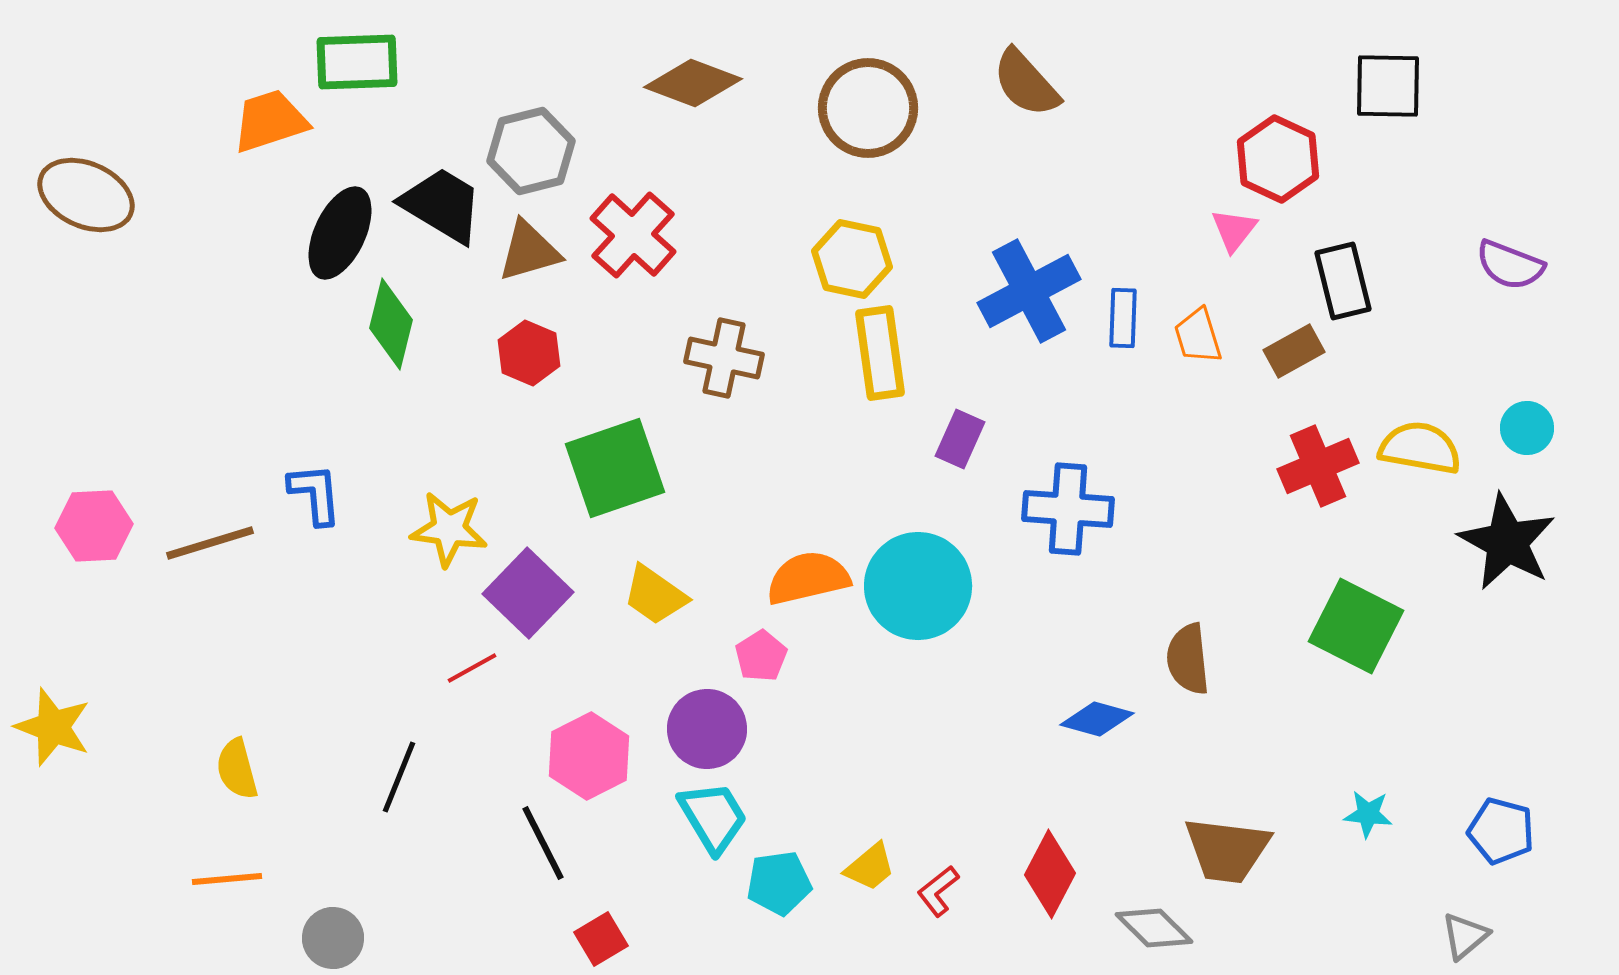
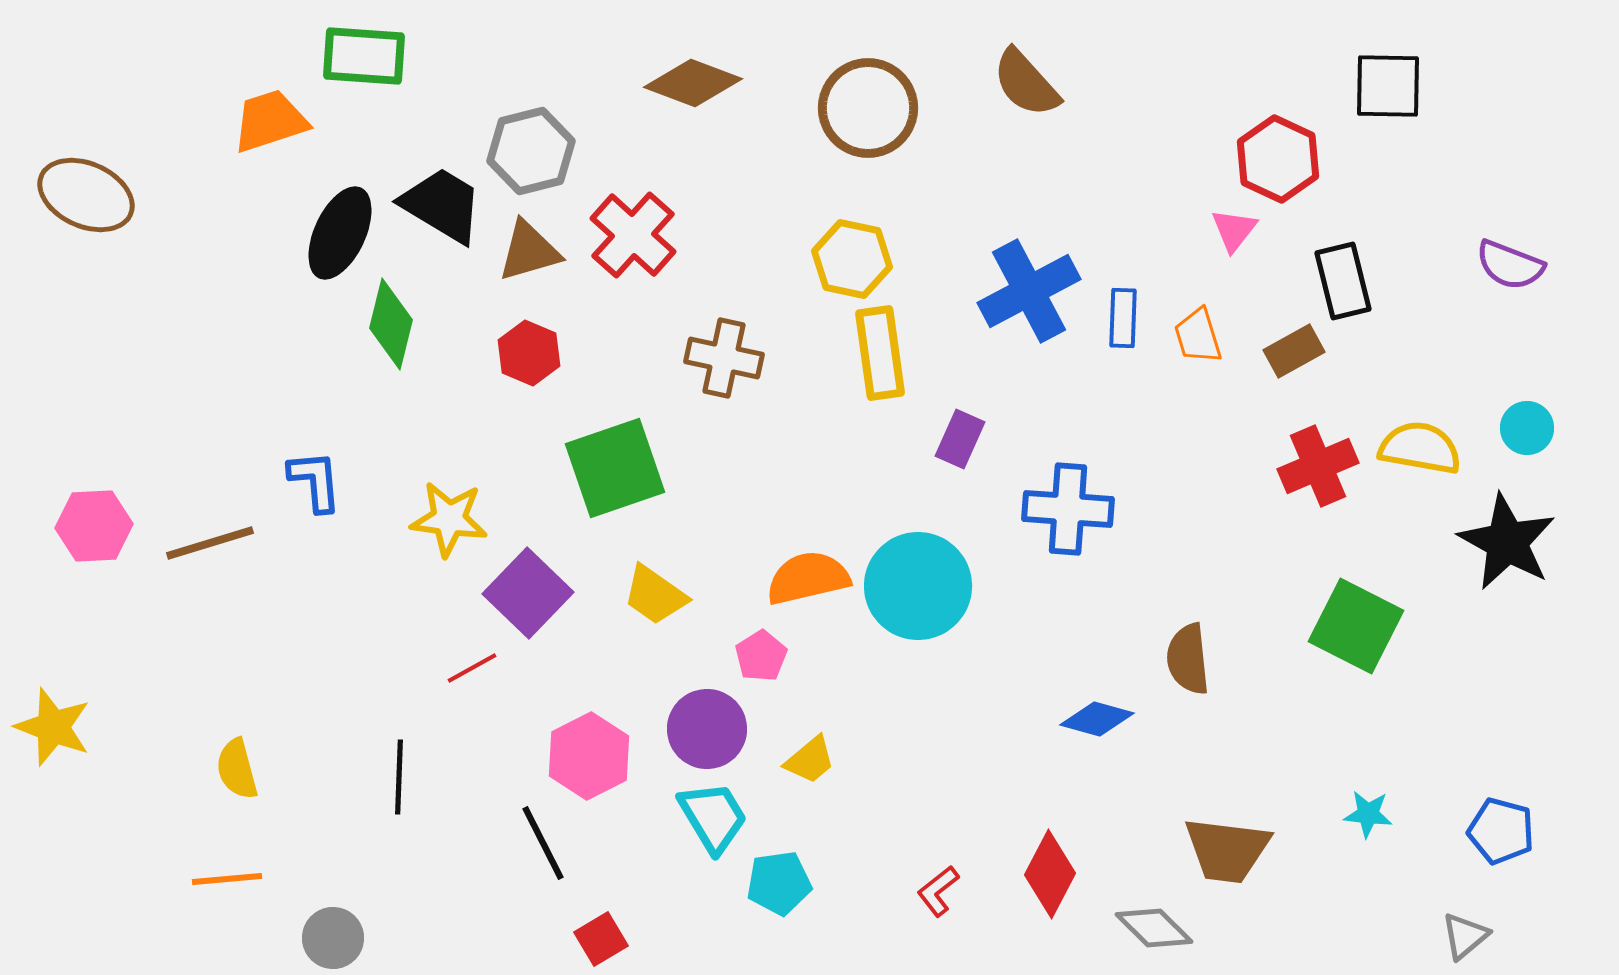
green rectangle at (357, 62): moved 7 px right, 6 px up; rotated 6 degrees clockwise
blue L-shape at (315, 494): moved 13 px up
yellow star at (449, 529): moved 10 px up
black line at (399, 777): rotated 20 degrees counterclockwise
yellow trapezoid at (870, 867): moved 60 px left, 107 px up
